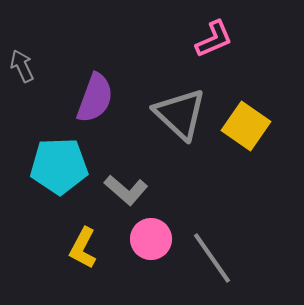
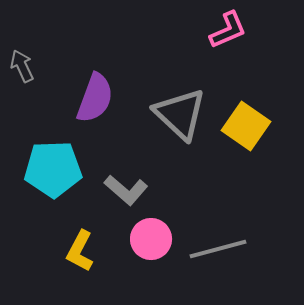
pink L-shape: moved 14 px right, 9 px up
cyan pentagon: moved 6 px left, 3 px down
yellow L-shape: moved 3 px left, 3 px down
gray line: moved 6 px right, 9 px up; rotated 70 degrees counterclockwise
